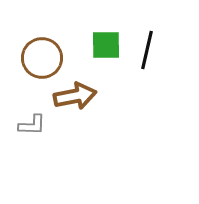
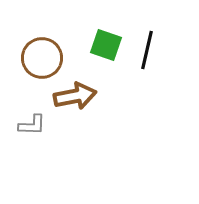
green square: rotated 20 degrees clockwise
